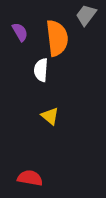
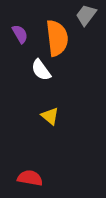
purple semicircle: moved 2 px down
white semicircle: rotated 40 degrees counterclockwise
